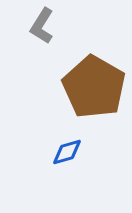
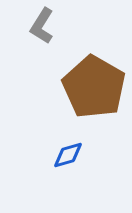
blue diamond: moved 1 px right, 3 px down
